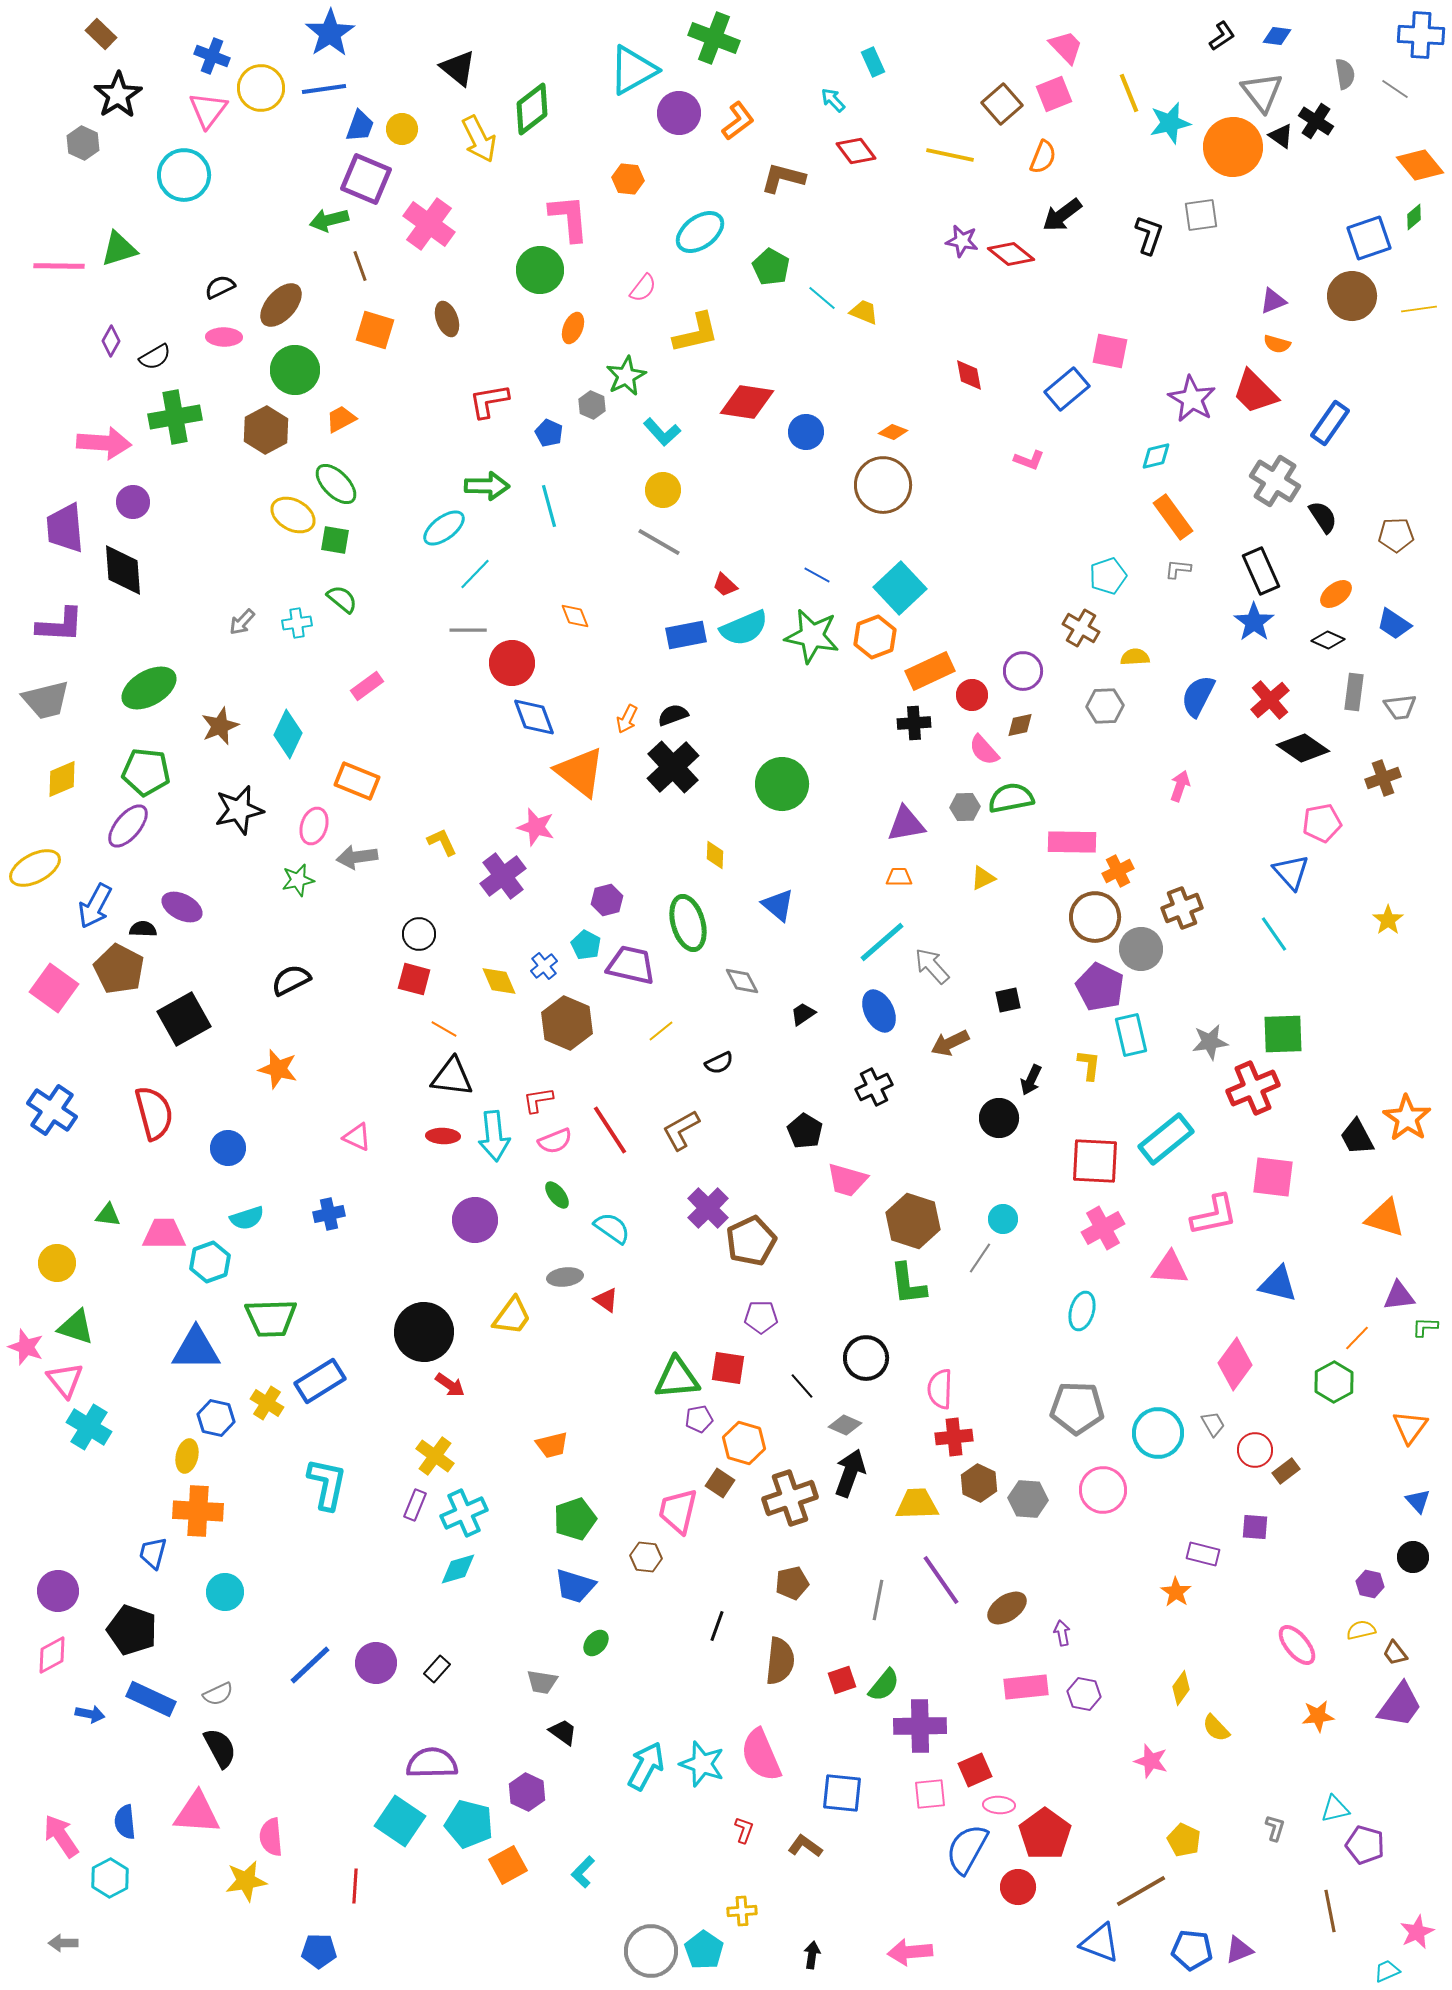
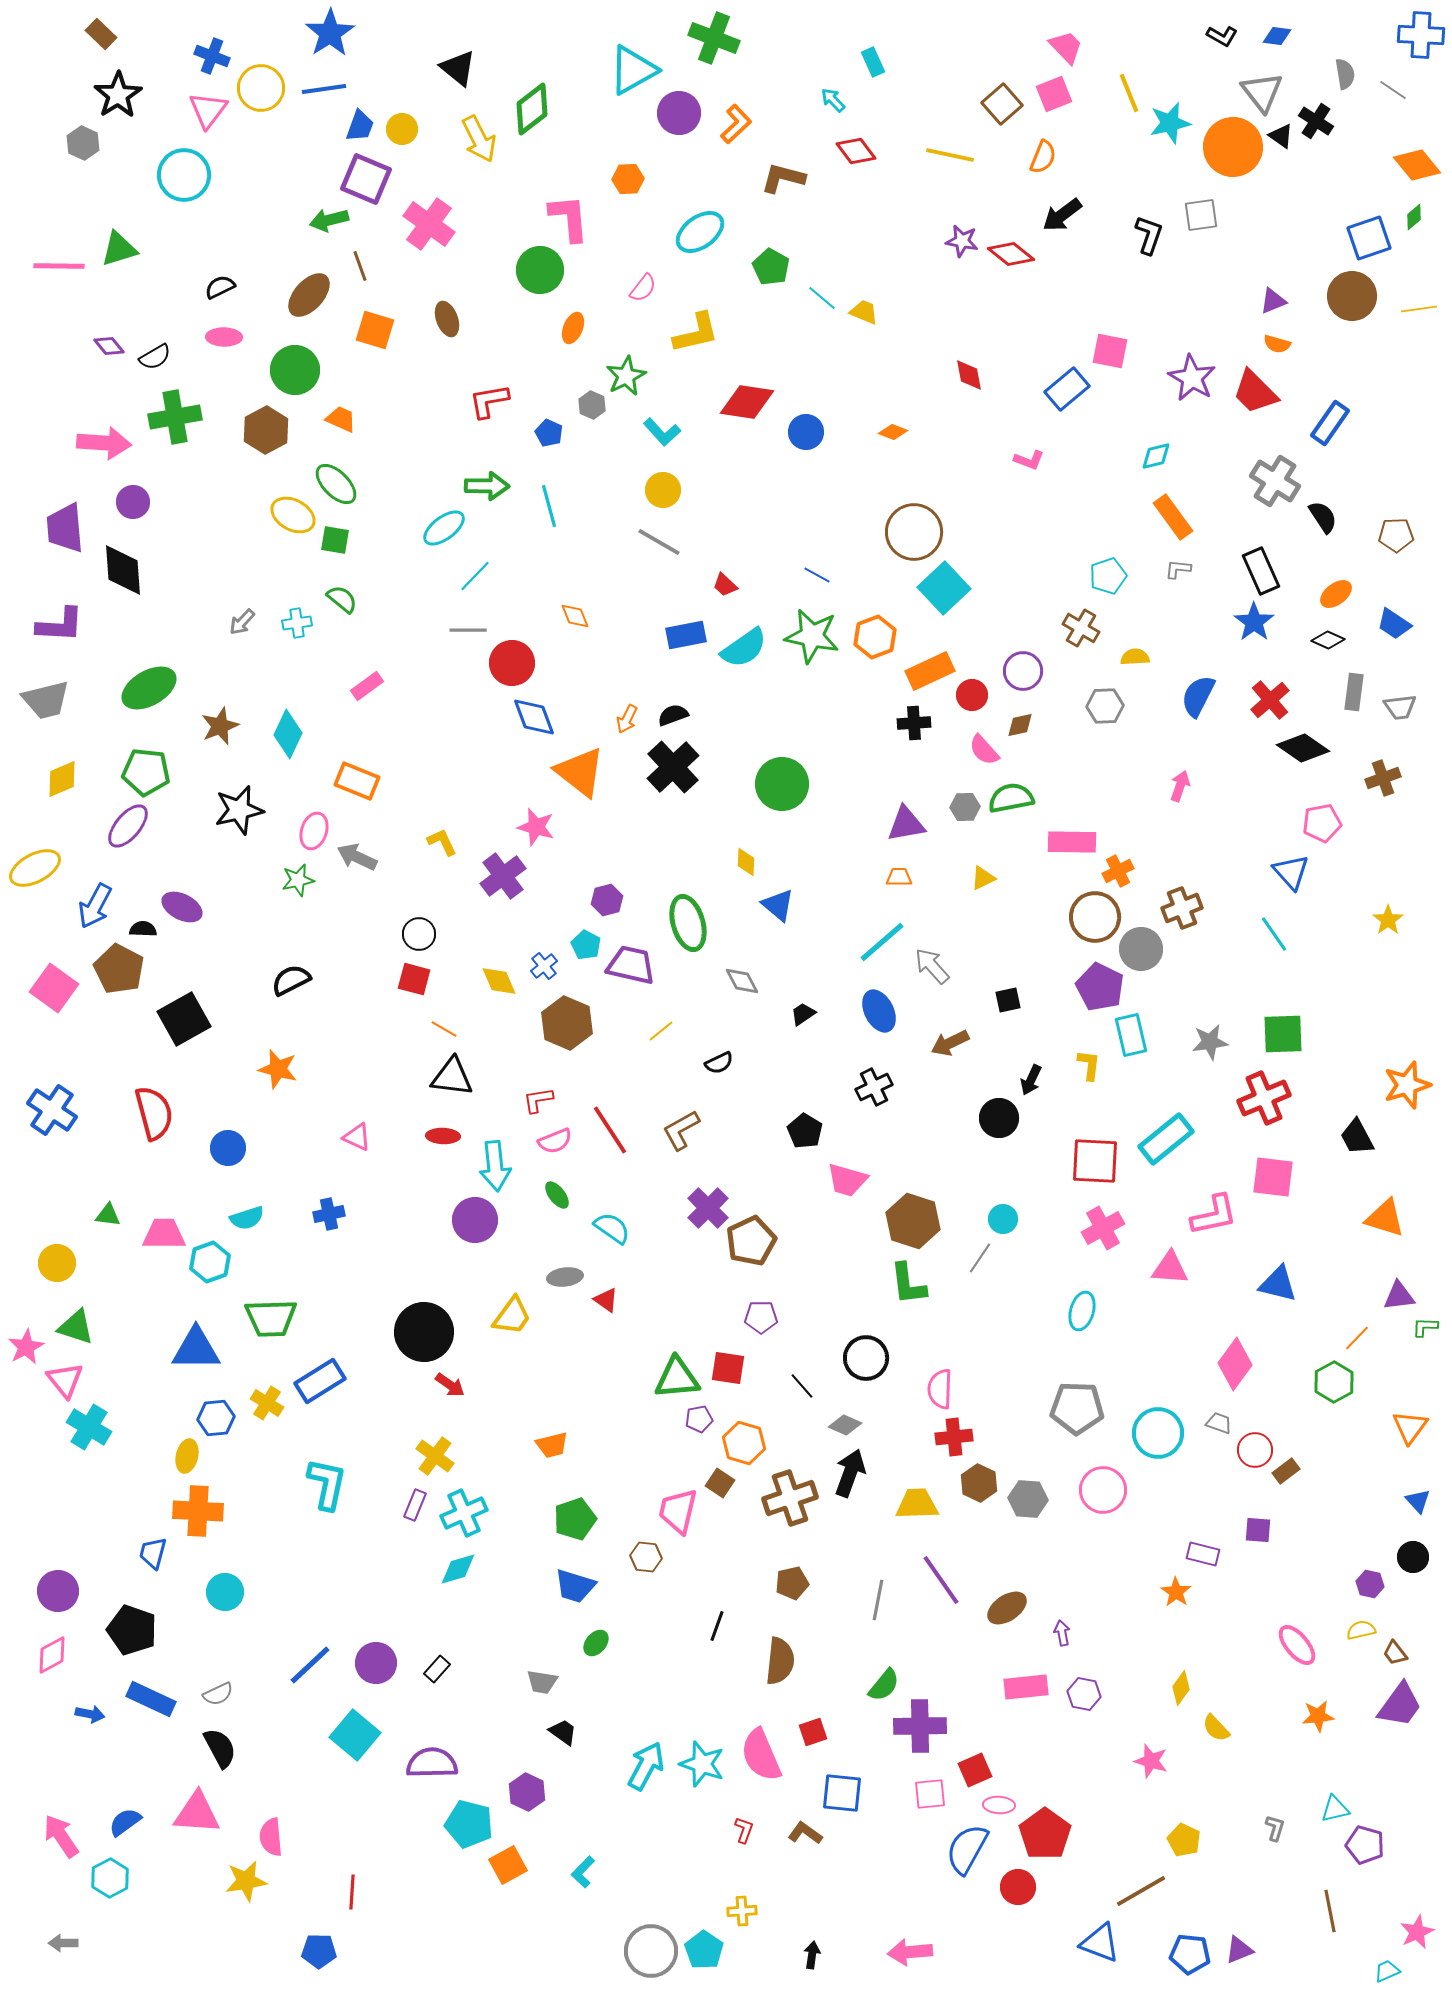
black L-shape at (1222, 36): rotated 64 degrees clockwise
gray line at (1395, 89): moved 2 px left, 1 px down
orange L-shape at (738, 121): moved 2 px left, 3 px down; rotated 6 degrees counterclockwise
orange diamond at (1420, 165): moved 3 px left
orange hexagon at (628, 179): rotated 8 degrees counterclockwise
brown ellipse at (281, 305): moved 28 px right, 10 px up
purple diamond at (111, 341): moved 2 px left, 5 px down; rotated 68 degrees counterclockwise
purple star at (1192, 399): moved 21 px up
orange trapezoid at (341, 419): rotated 52 degrees clockwise
brown circle at (883, 485): moved 31 px right, 47 px down
cyan line at (475, 574): moved 2 px down
cyan square at (900, 588): moved 44 px right
cyan semicircle at (744, 628): moved 20 px down; rotated 12 degrees counterclockwise
pink ellipse at (314, 826): moved 5 px down
yellow diamond at (715, 855): moved 31 px right, 7 px down
gray arrow at (357, 857): rotated 33 degrees clockwise
red cross at (1253, 1088): moved 11 px right, 10 px down
orange star at (1407, 1118): moved 33 px up; rotated 21 degrees clockwise
cyan arrow at (494, 1136): moved 1 px right, 30 px down
pink star at (26, 1347): rotated 24 degrees clockwise
blue hexagon at (216, 1418): rotated 18 degrees counterclockwise
gray trapezoid at (1213, 1424): moved 6 px right, 1 px up; rotated 40 degrees counterclockwise
purple square at (1255, 1527): moved 3 px right, 3 px down
red square at (842, 1680): moved 29 px left, 52 px down
cyan square at (400, 1821): moved 45 px left, 86 px up; rotated 6 degrees clockwise
blue semicircle at (125, 1822): rotated 60 degrees clockwise
brown L-shape at (805, 1846): moved 13 px up
red line at (355, 1886): moved 3 px left, 6 px down
blue pentagon at (1192, 1950): moved 2 px left, 4 px down
